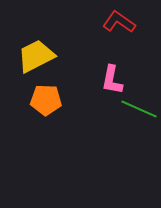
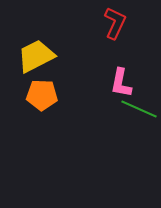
red L-shape: moved 4 px left, 1 px down; rotated 80 degrees clockwise
pink L-shape: moved 9 px right, 3 px down
orange pentagon: moved 4 px left, 5 px up
